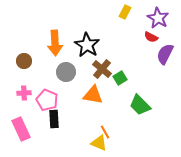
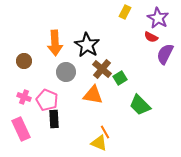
pink cross: moved 4 px down; rotated 24 degrees clockwise
